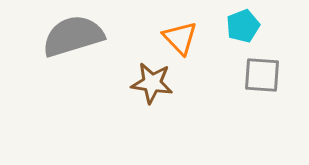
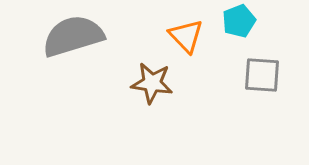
cyan pentagon: moved 4 px left, 5 px up
orange triangle: moved 6 px right, 2 px up
